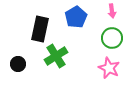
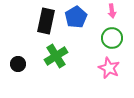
black rectangle: moved 6 px right, 8 px up
